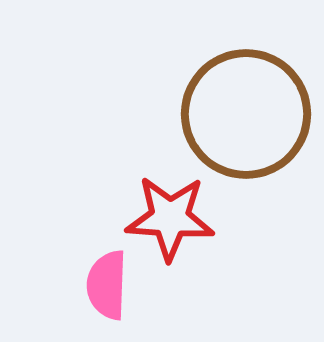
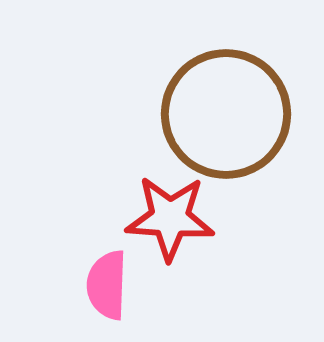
brown circle: moved 20 px left
